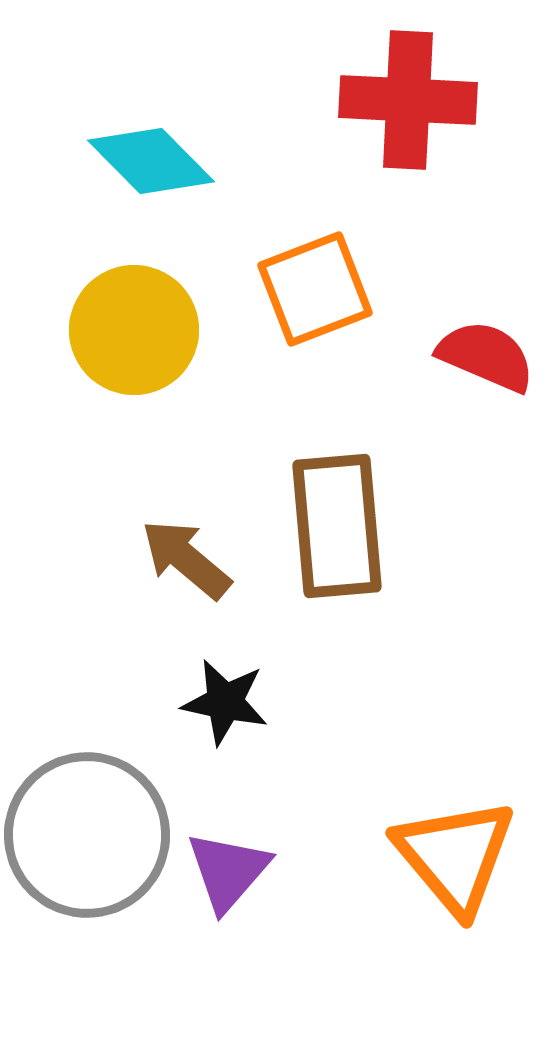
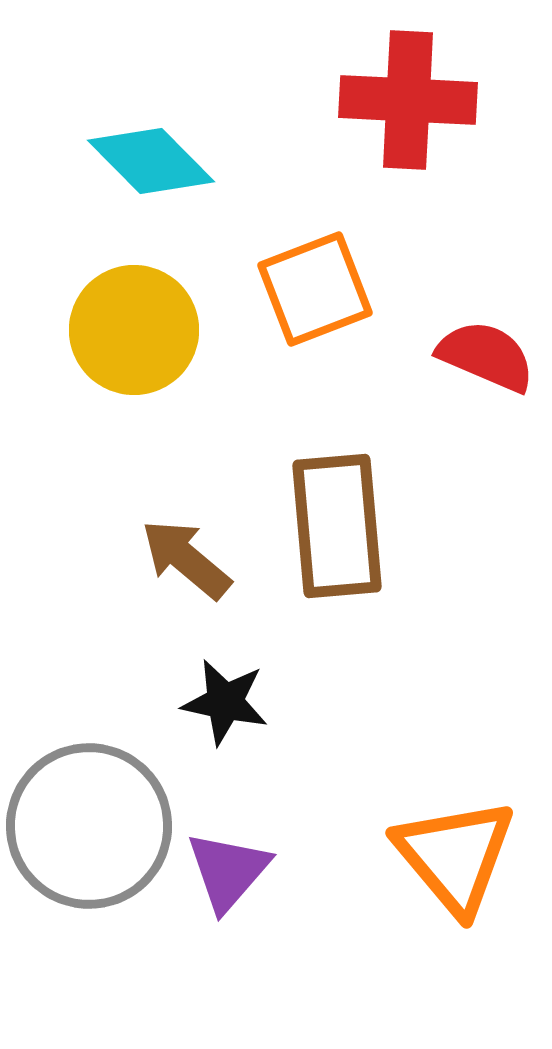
gray circle: moved 2 px right, 9 px up
